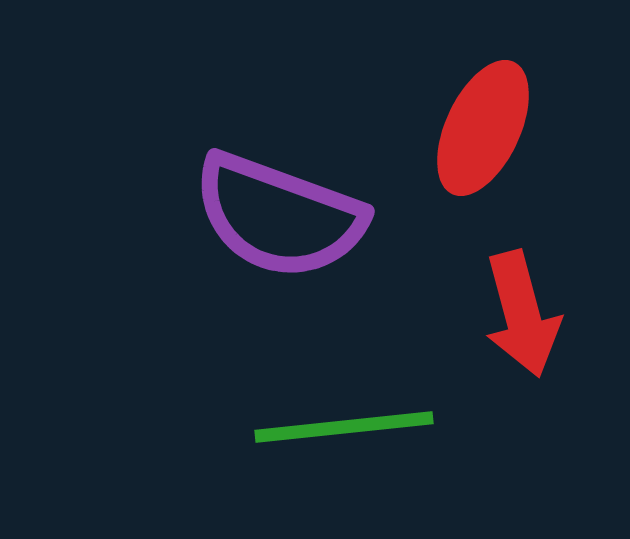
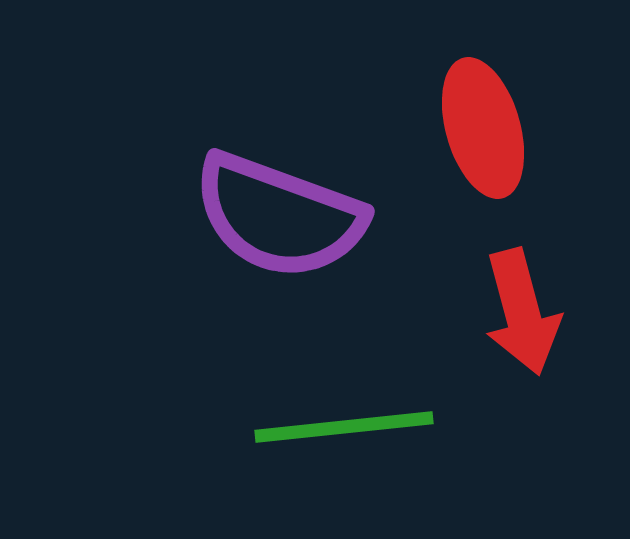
red ellipse: rotated 41 degrees counterclockwise
red arrow: moved 2 px up
